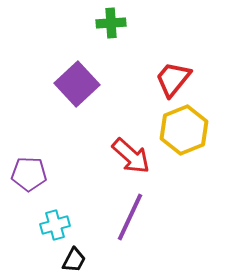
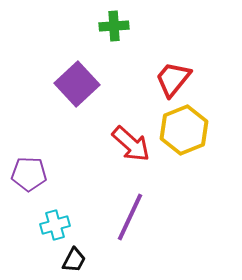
green cross: moved 3 px right, 3 px down
red arrow: moved 12 px up
